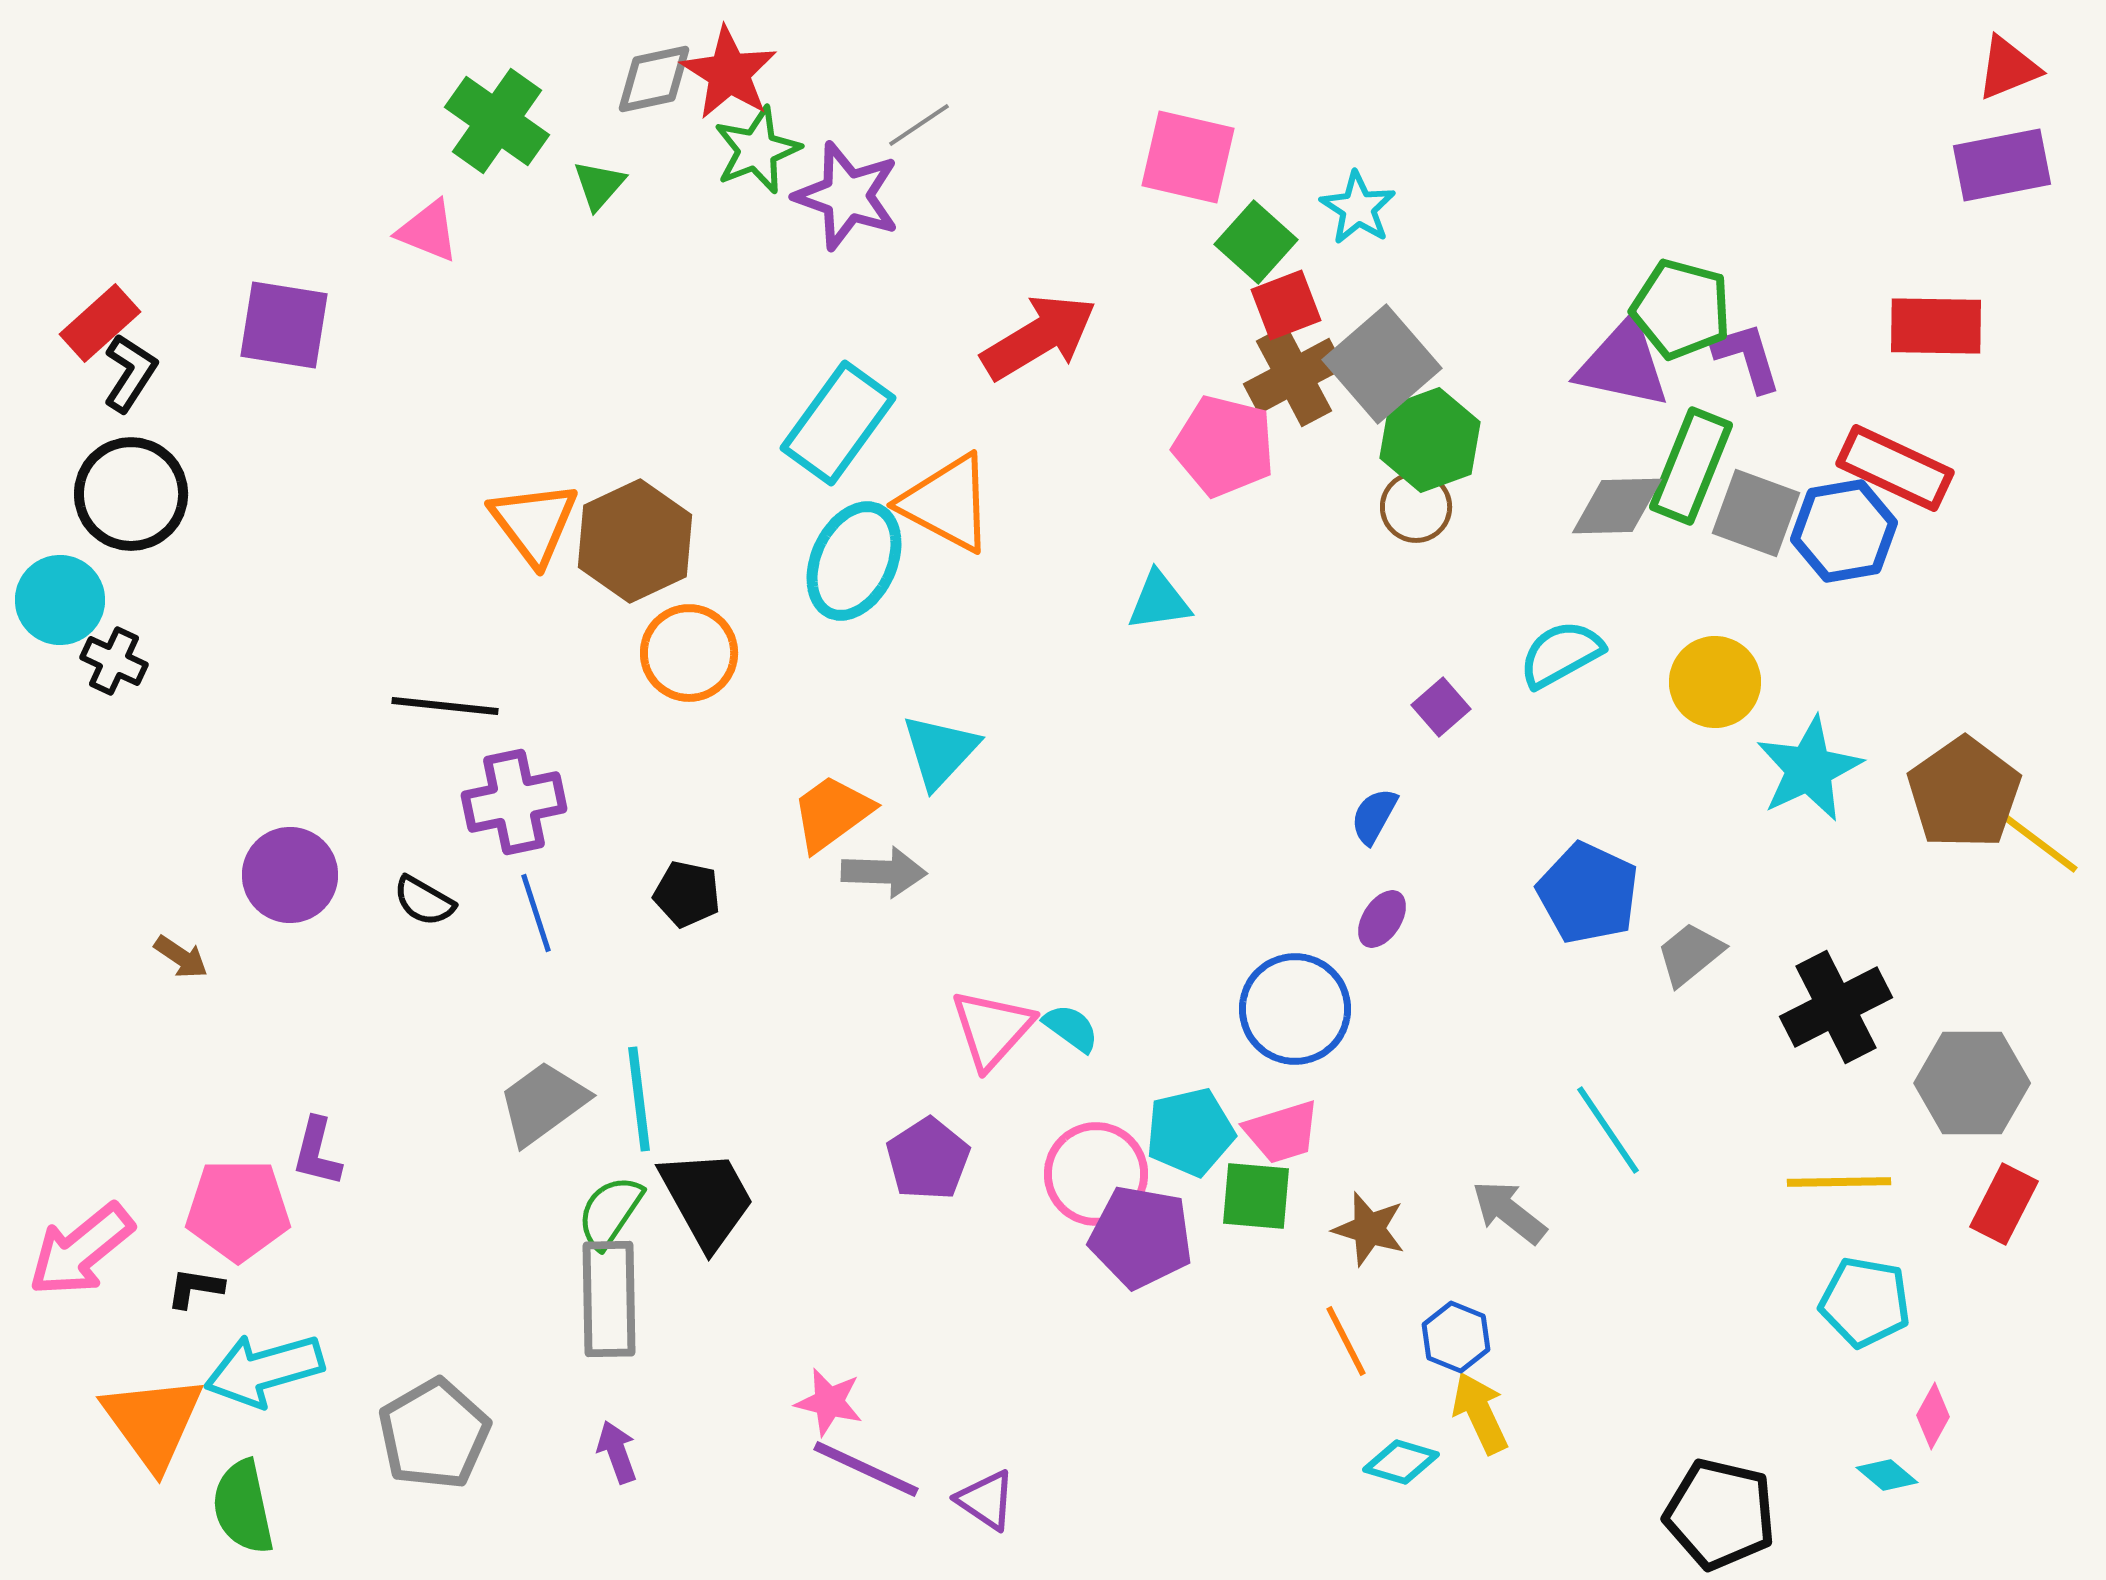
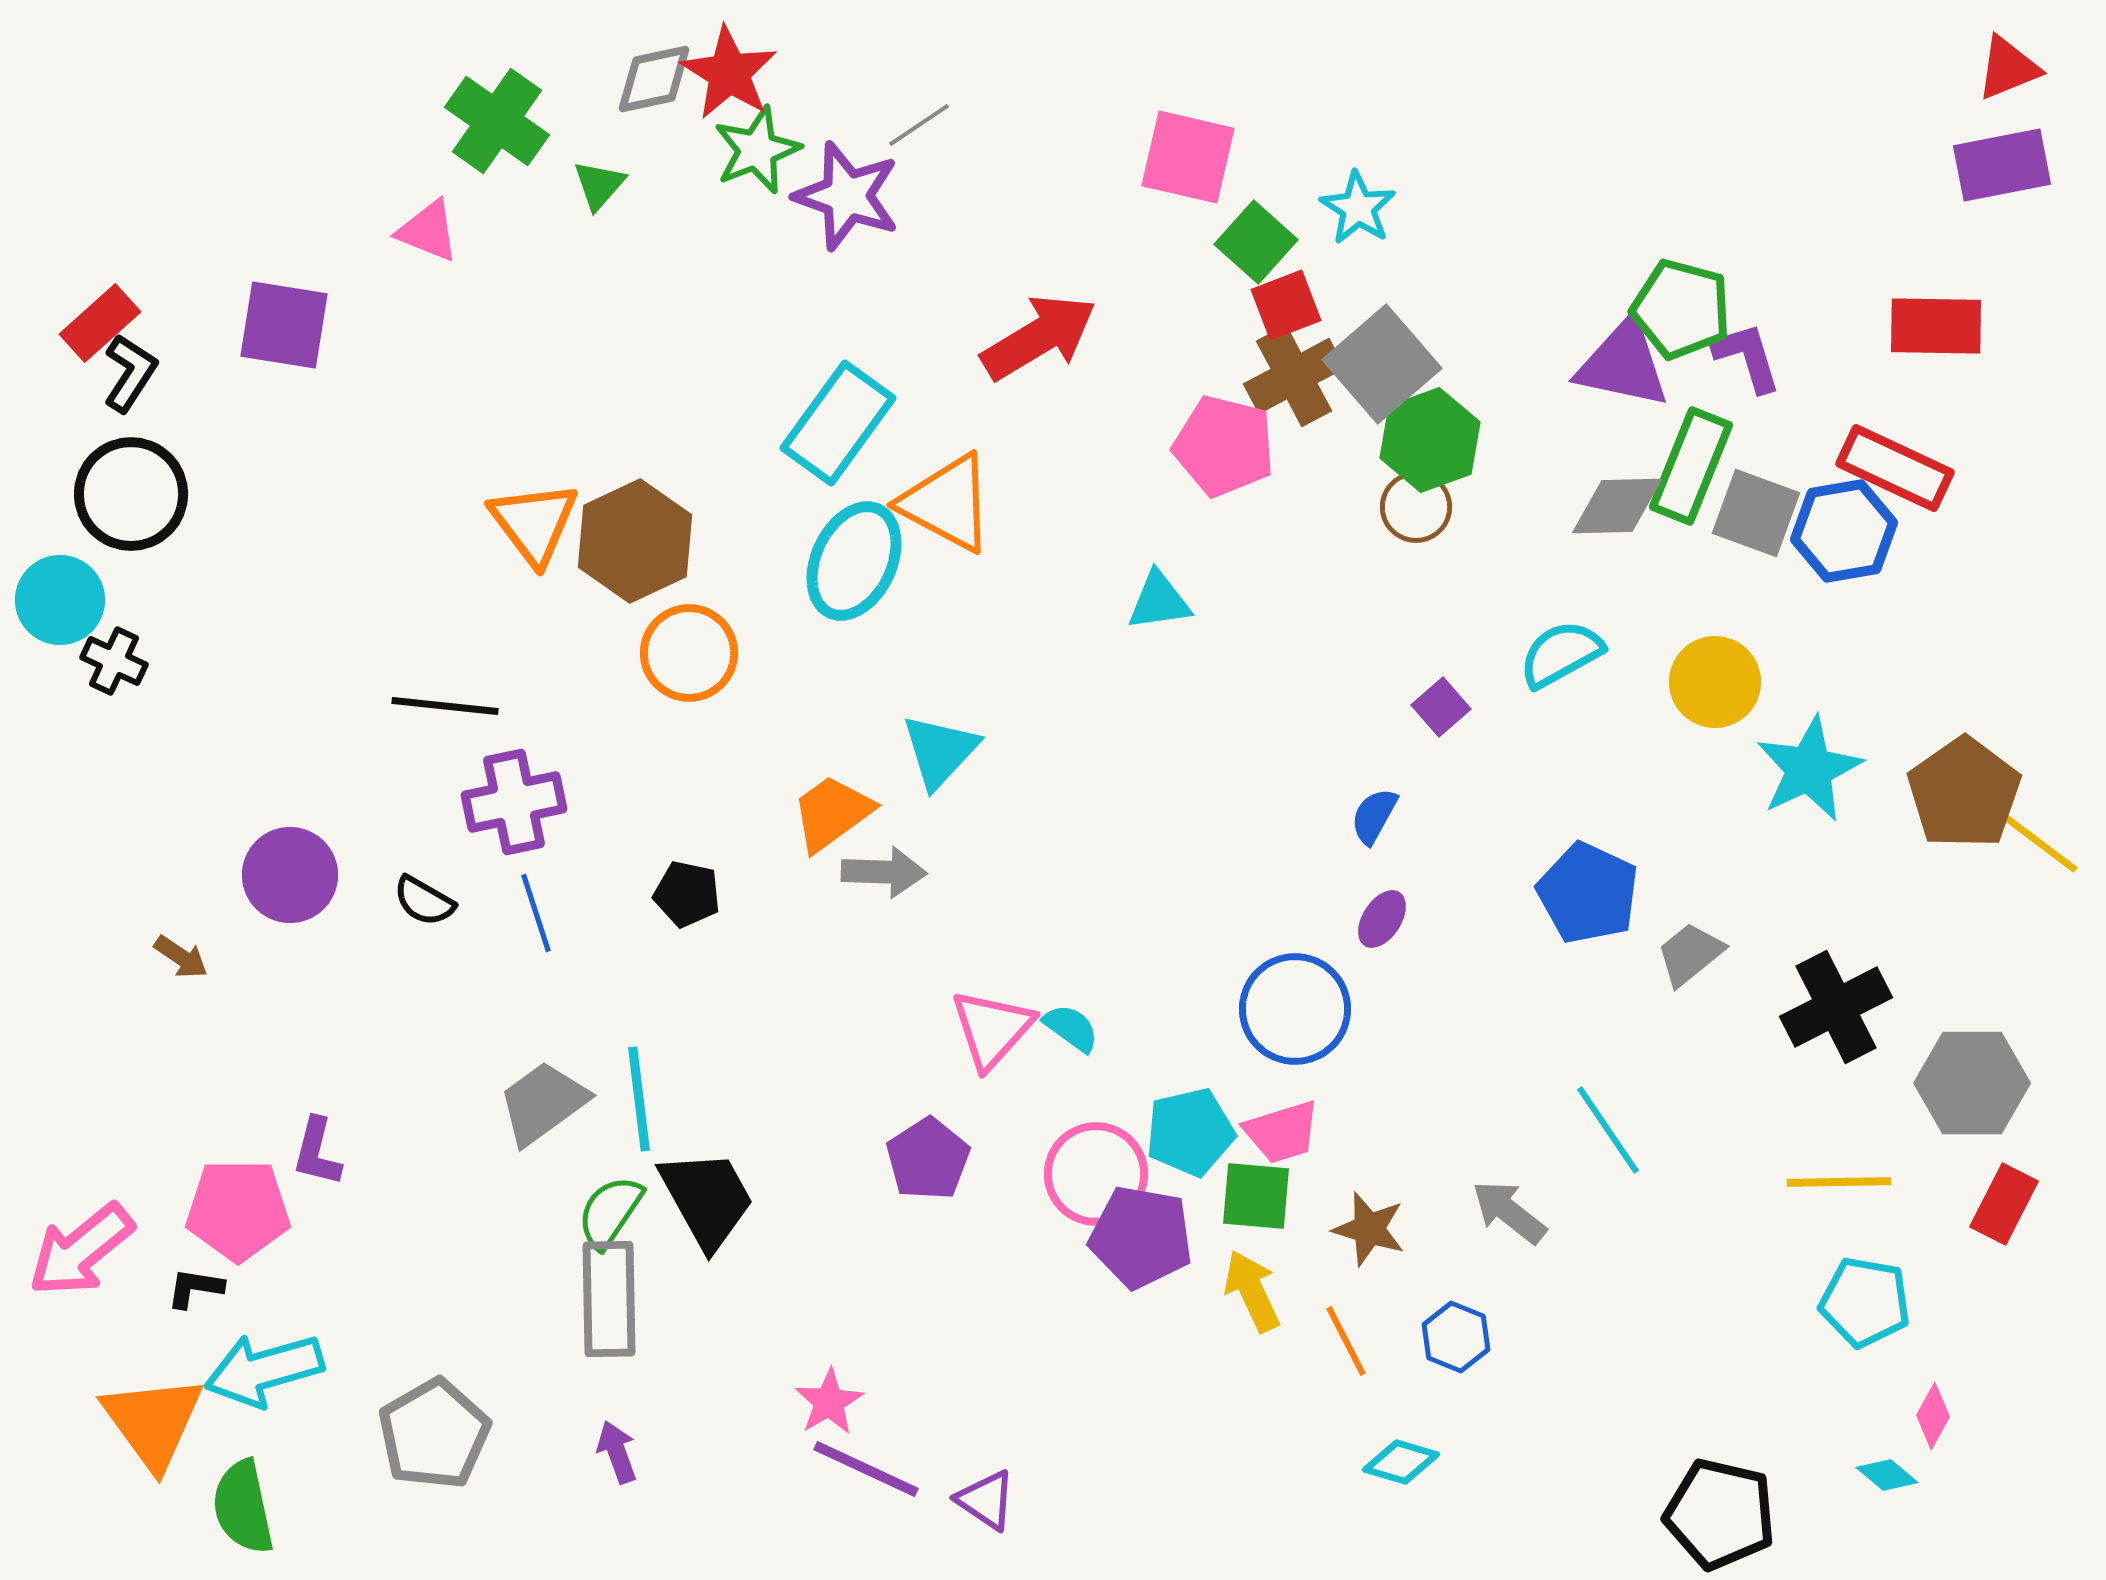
pink star at (829, 1402): rotated 28 degrees clockwise
yellow arrow at (1480, 1413): moved 228 px left, 122 px up
